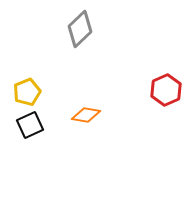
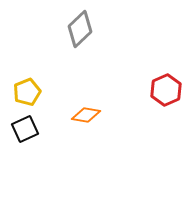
black square: moved 5 px left, 4 px down
